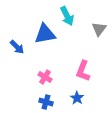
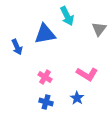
blue arrow: rotated 21 degrees clockwise
pink L-shape: moved 4 px right, 3 px down; rotated 80 degrees counterclockwise
